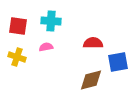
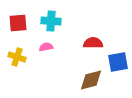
red square: moved 3 px up; rotated 12 degrees counterclockwise
